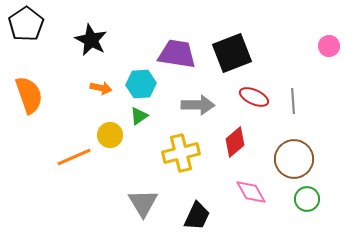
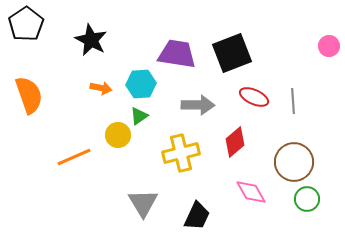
yellow circle: moved 8 px right
brown circle: moved 3 px down
